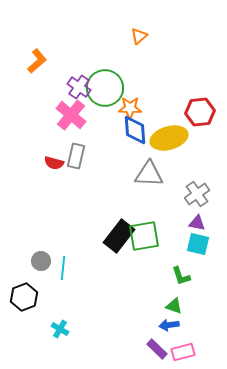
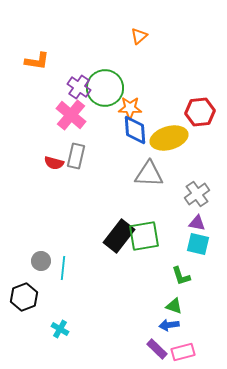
orange L-shape: rotated 50 degrees clockwise
